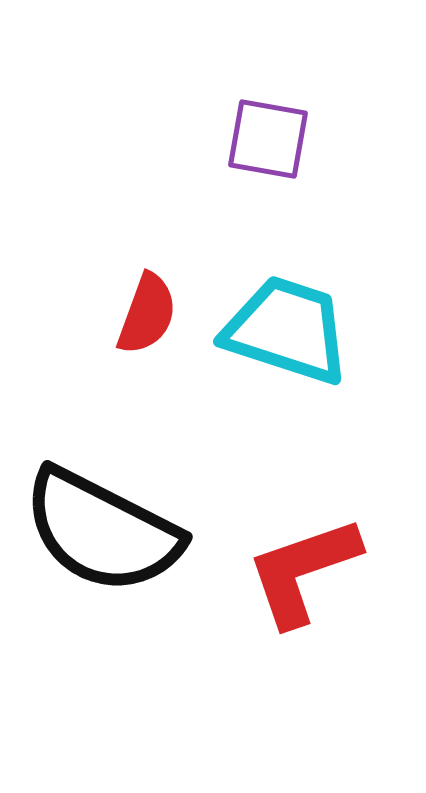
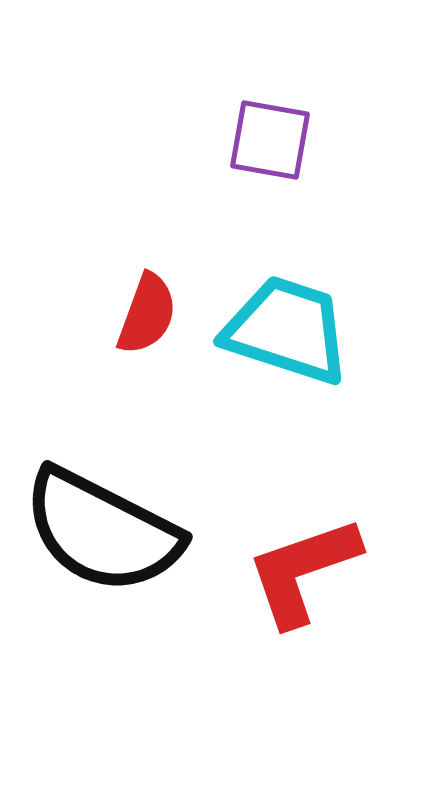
purple square: moved 2 px right, 1 px down
